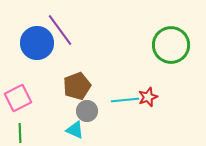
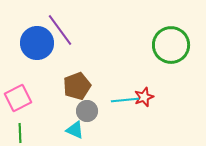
red star: moved 4 px left
